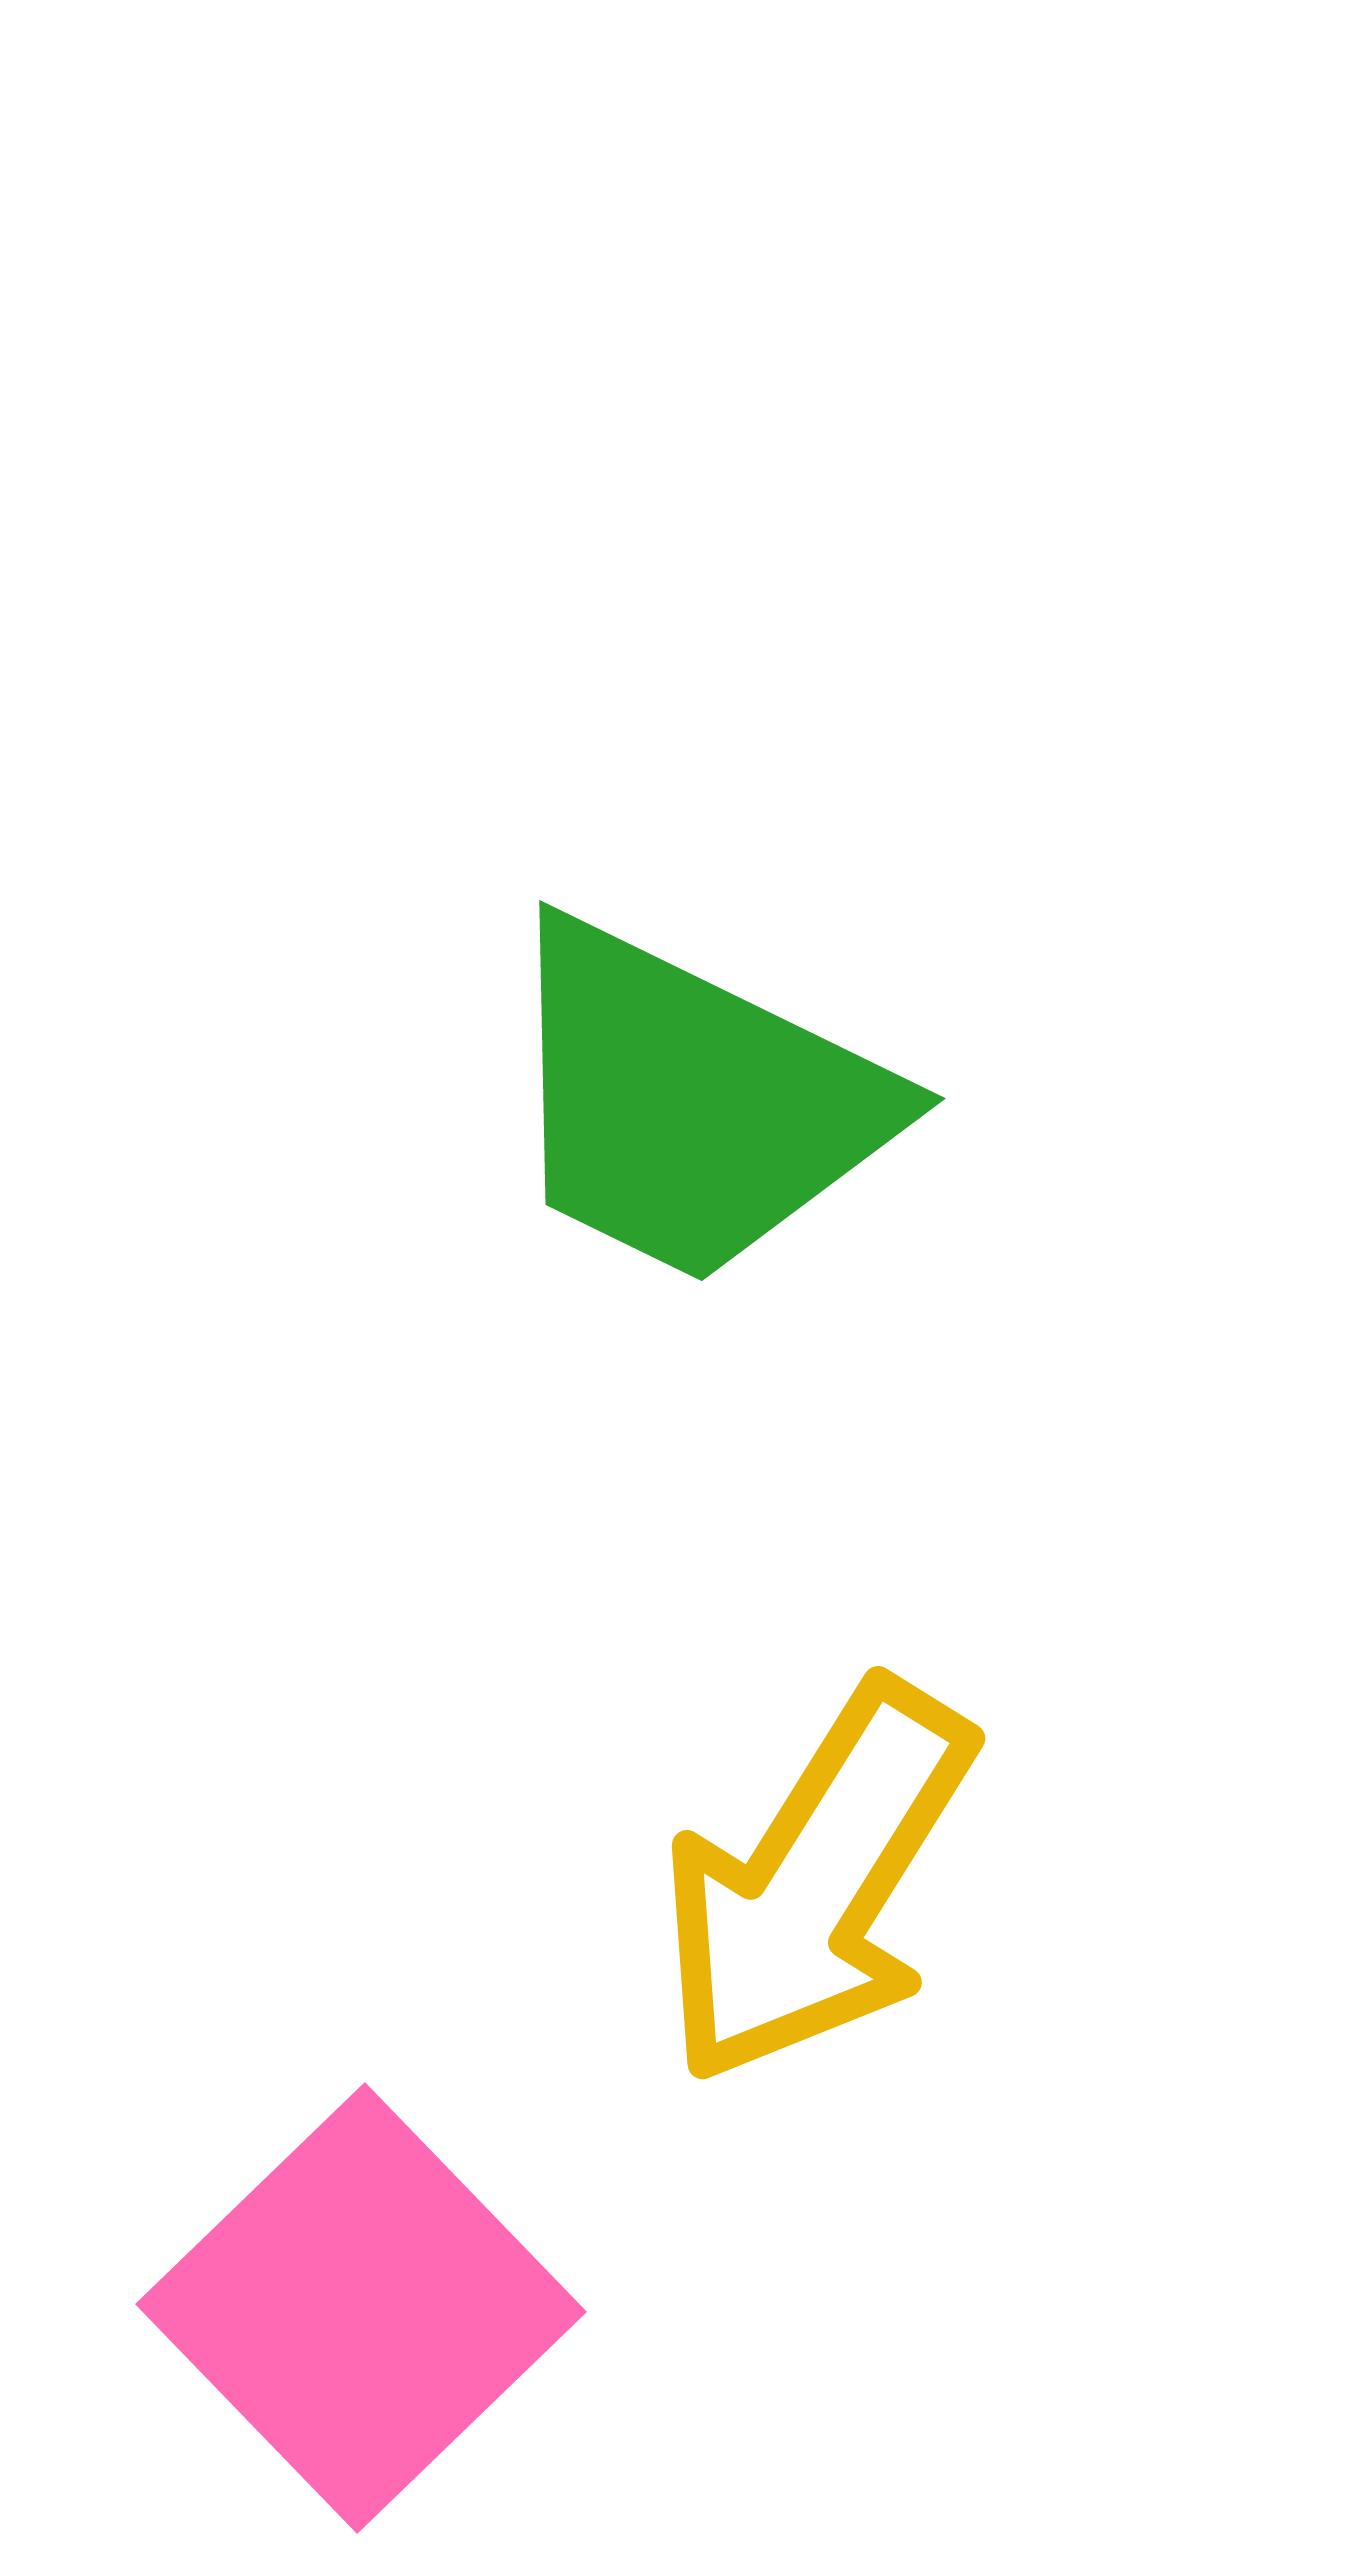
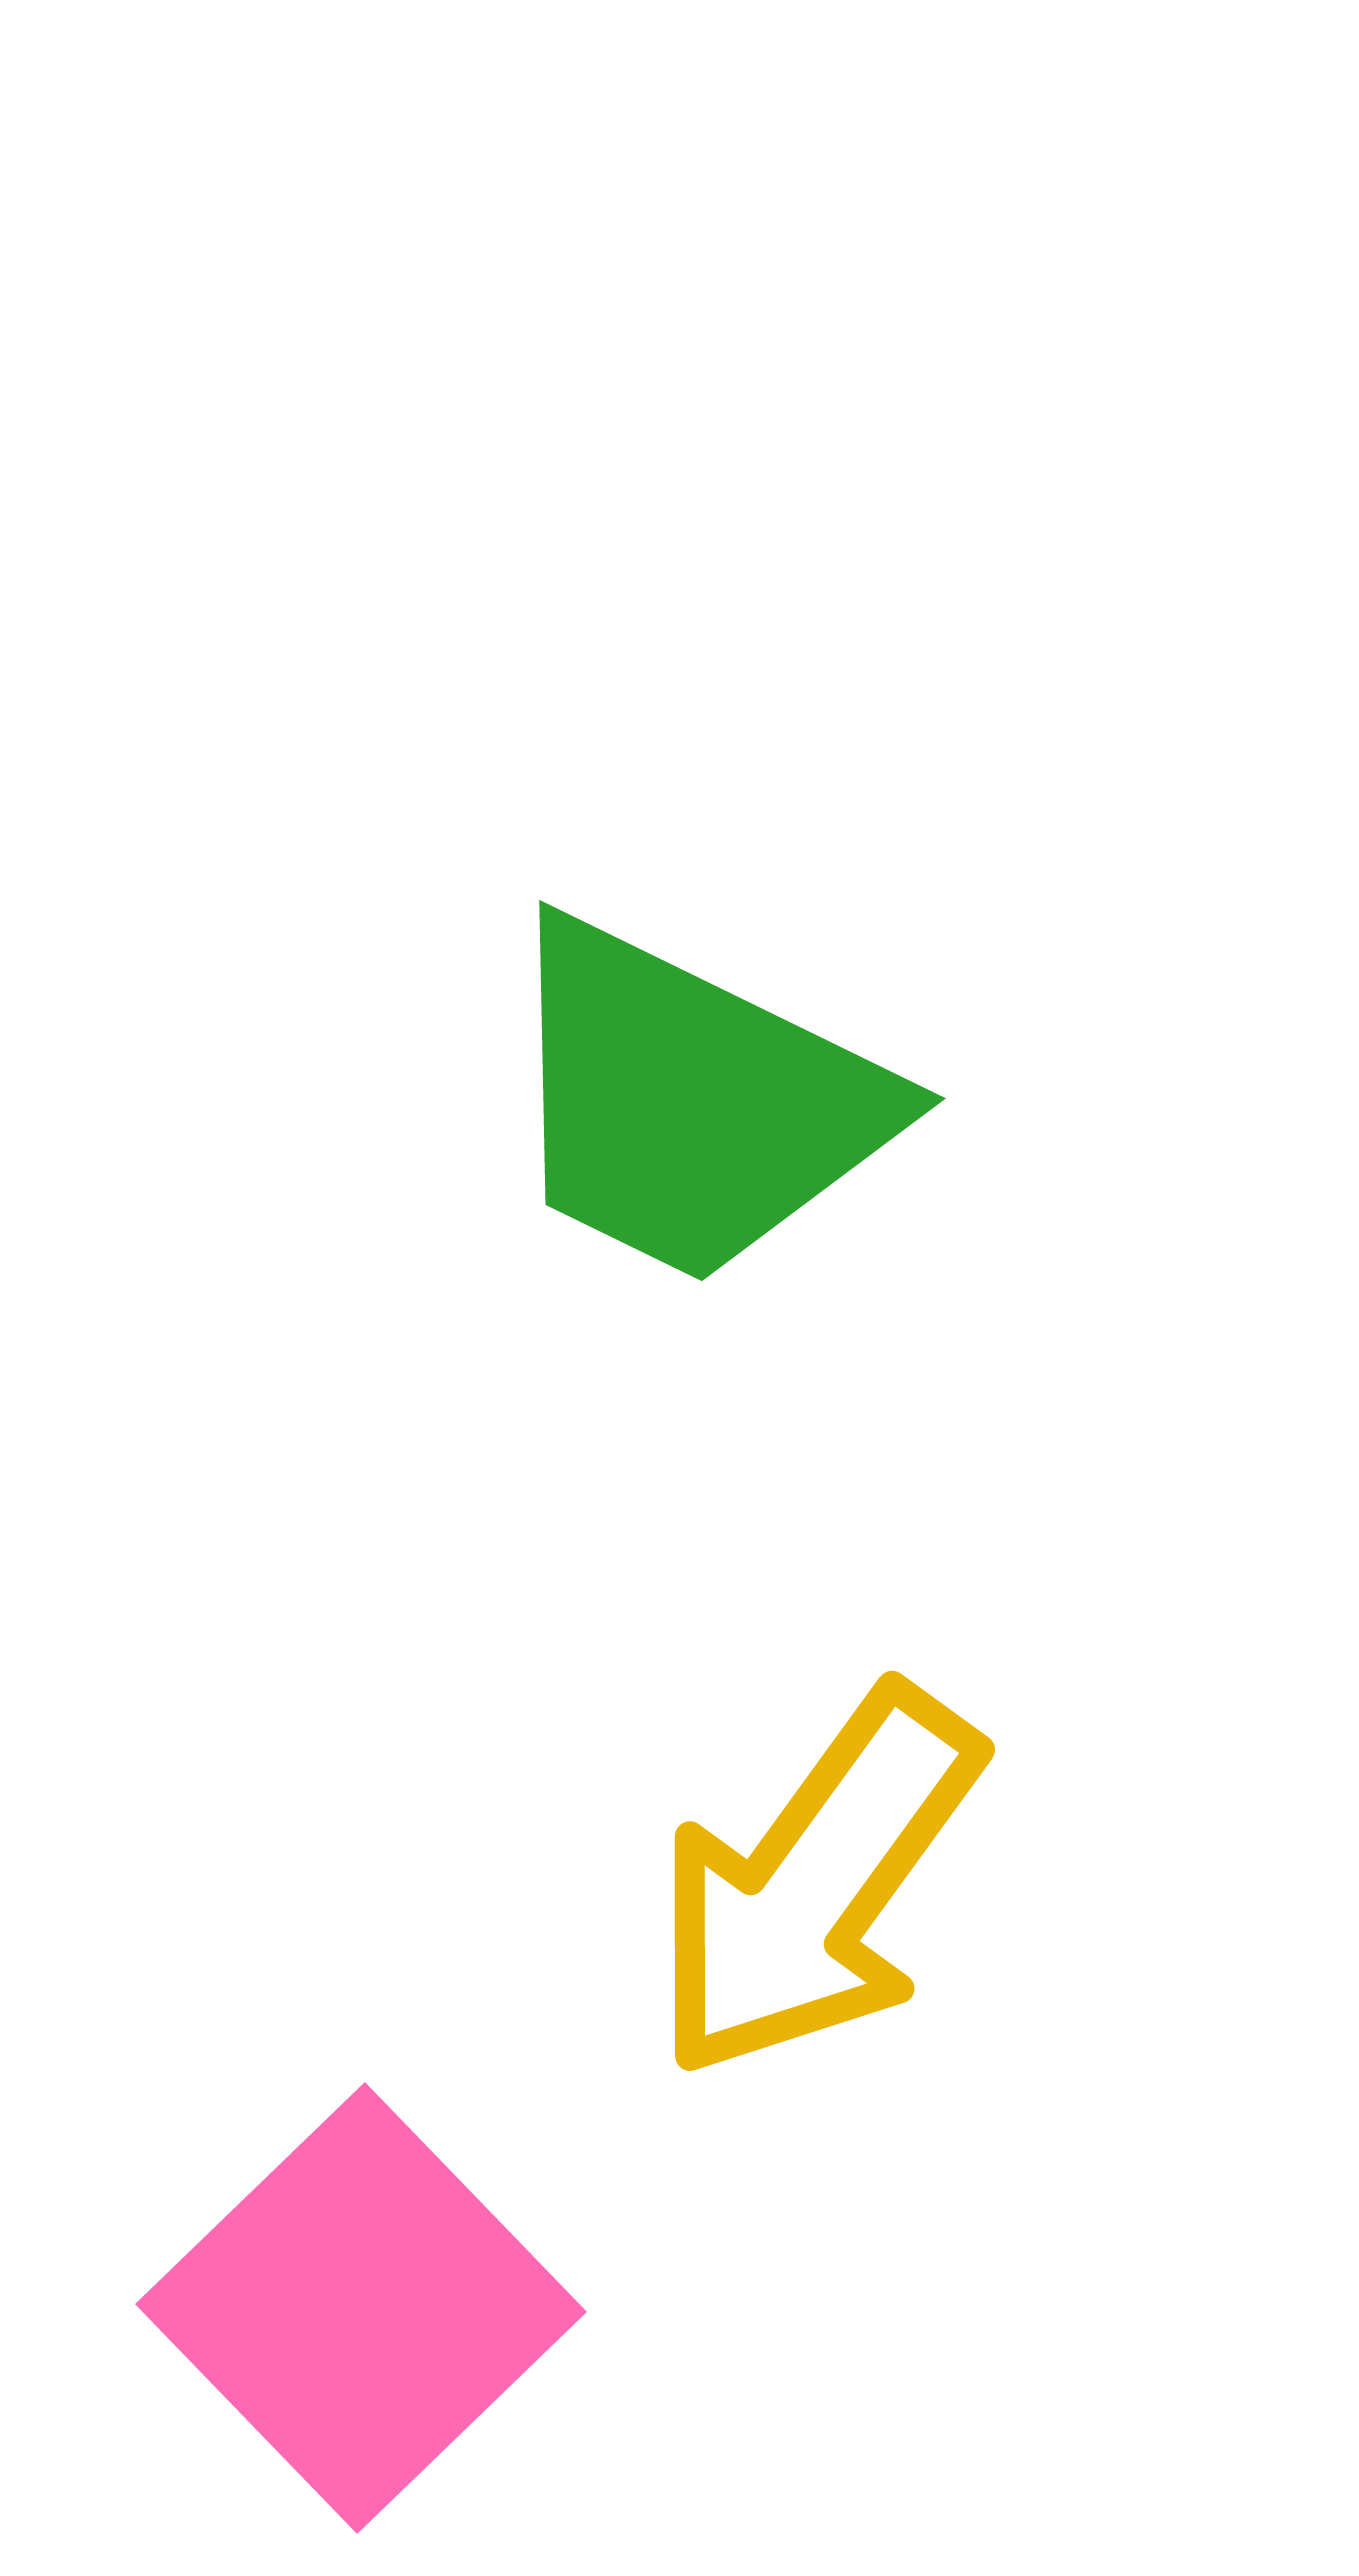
yellow arrow: rotated 4 degrees clockwise
